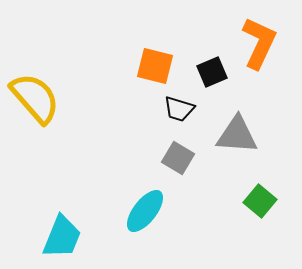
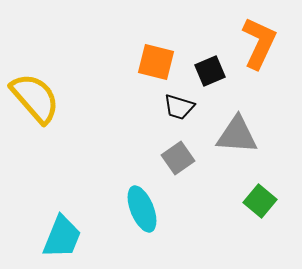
orange square: moved 1 px right, 4 px up
black square: moved 2 px left, 1 px up
black trapezoid: moved 2 px up
gray square: rotated 24 degrees clockwise
cyan ellipse: moved 3 px left, 2 px up; rotated 60 degrees counterclockwise
